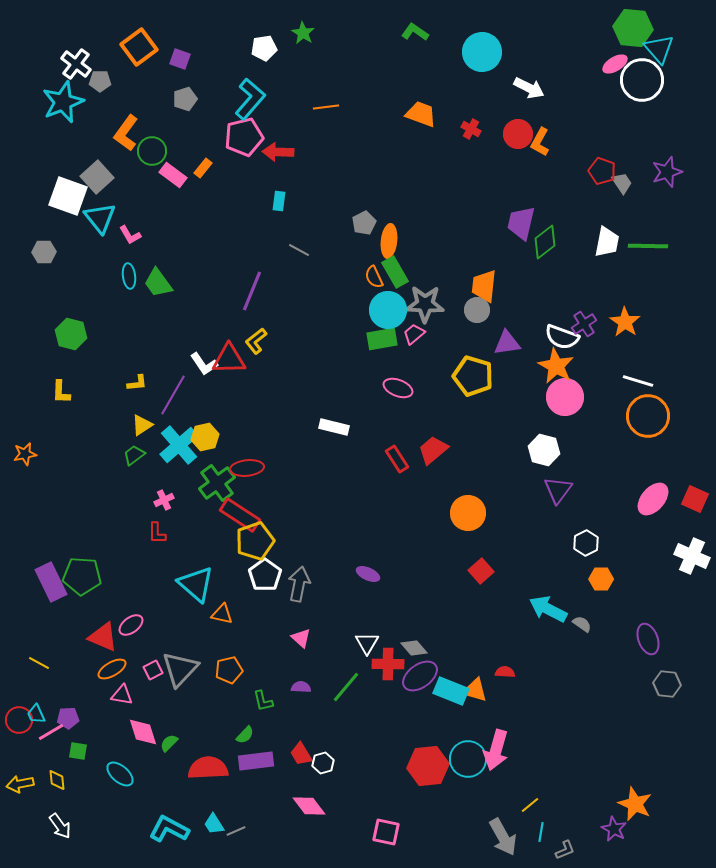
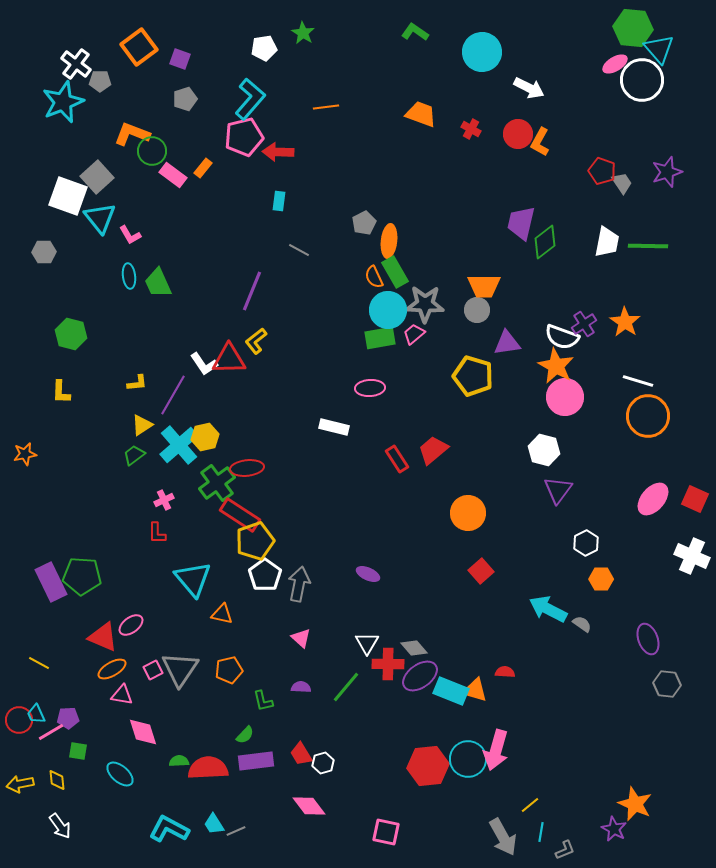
orange L-shape at (126, 133): moved 6 px right, 1 px down; rotated 75 degrees clockwise
green trapezoid at (158, 283): rotated 12 degrees clockwise
orange trapezoid at (484, 286): rotated 96 degrees counterclockwise
green rectangle at (382, 339): moved 2 px left, 1 px up
pink ellipse at (398, 388): moved 28 px left; rotated 24 degrees counterclockwise
cyan triangle at (196, 584): moved 3 px left, 5 px up; rotated 9 degrees clockwise
gray triangle at (180, 669): rotated 9 degrees counterclockwise
green semicircle at (169, 743): moved 10 px right, 18 px down; rotated 42 degrees clockwise
